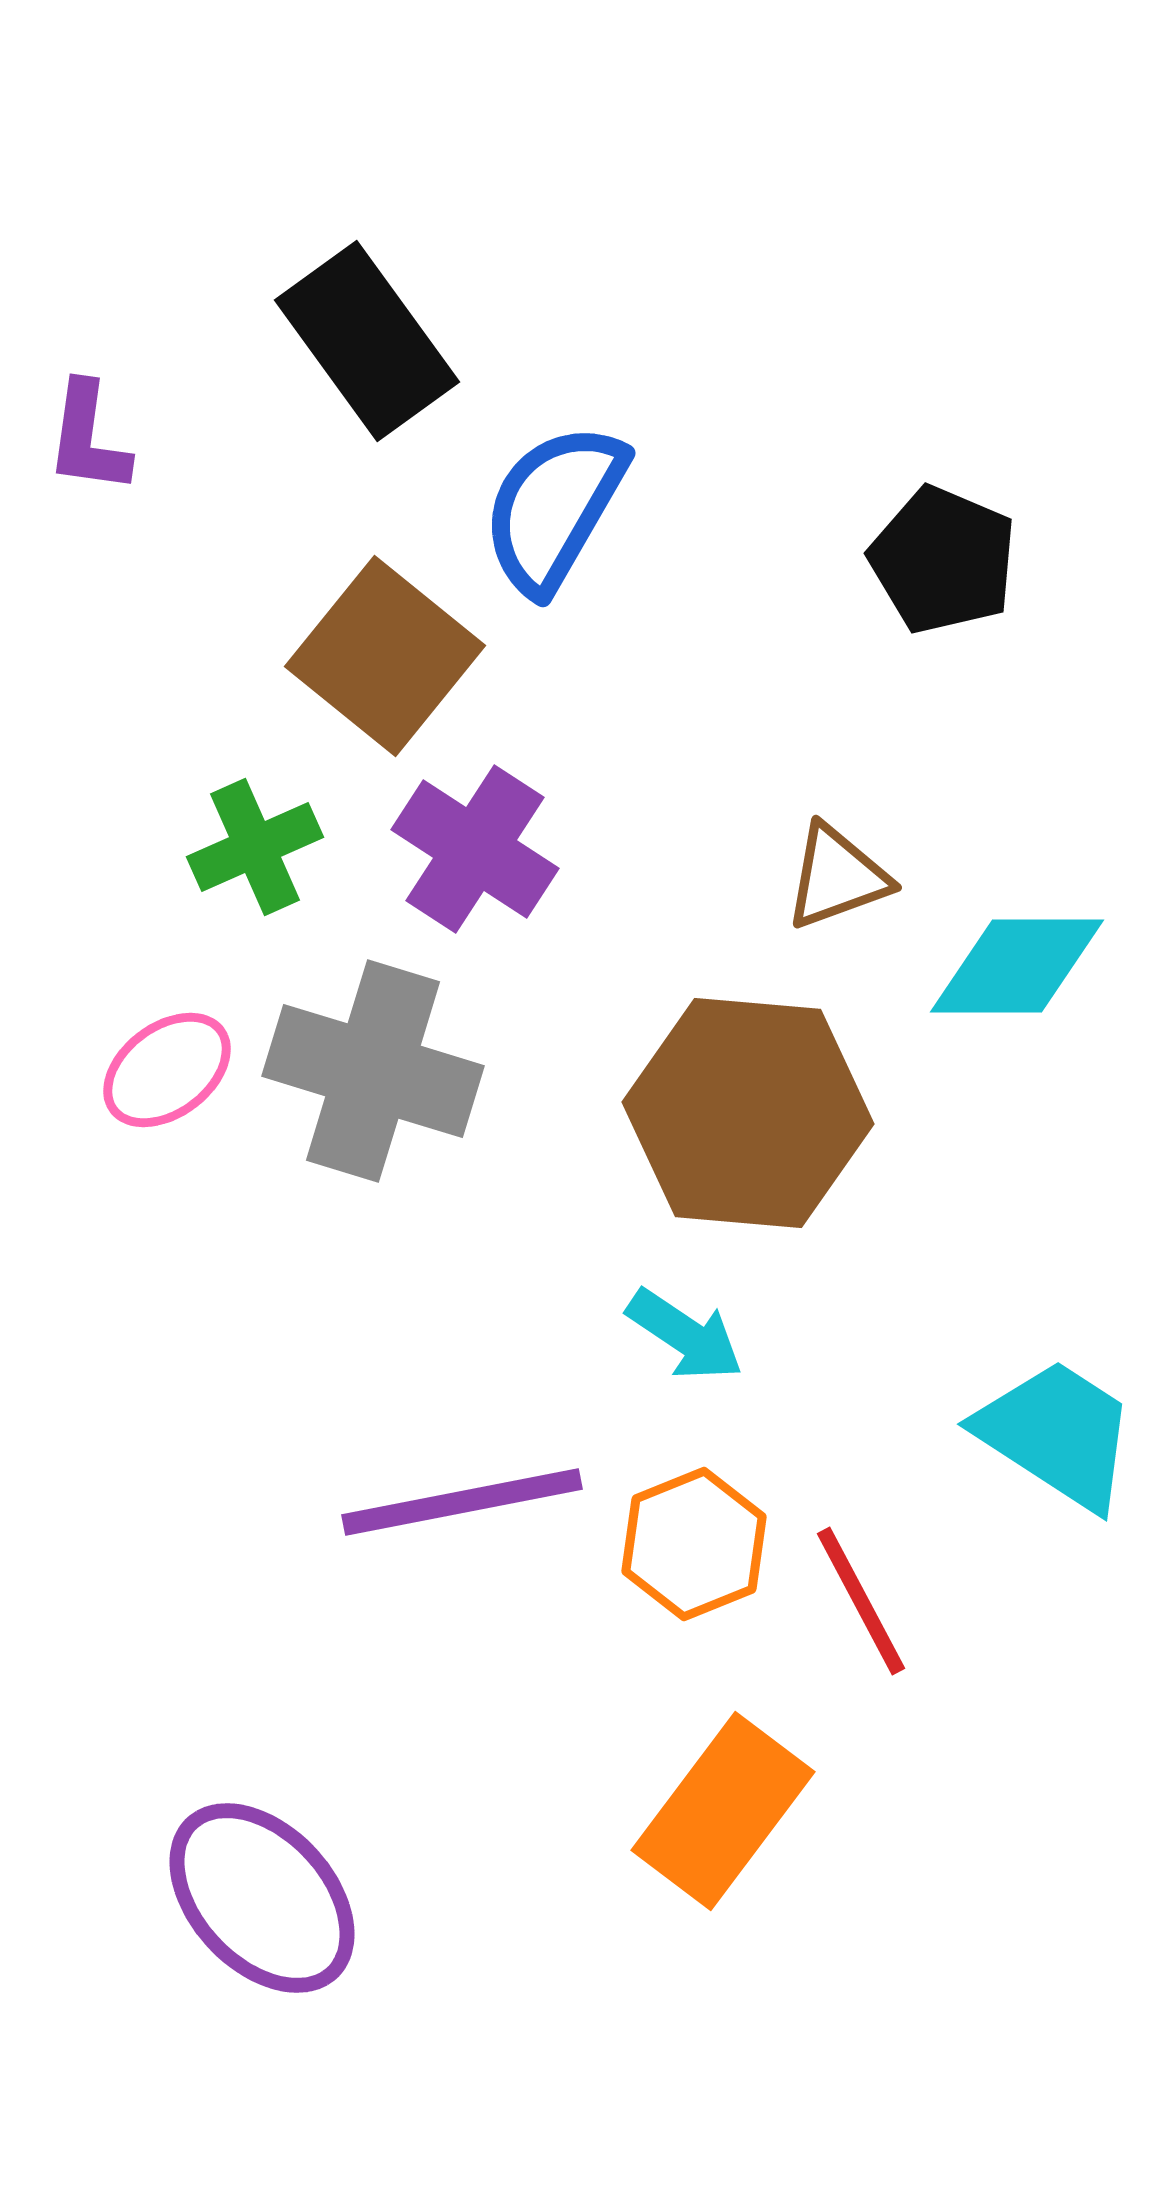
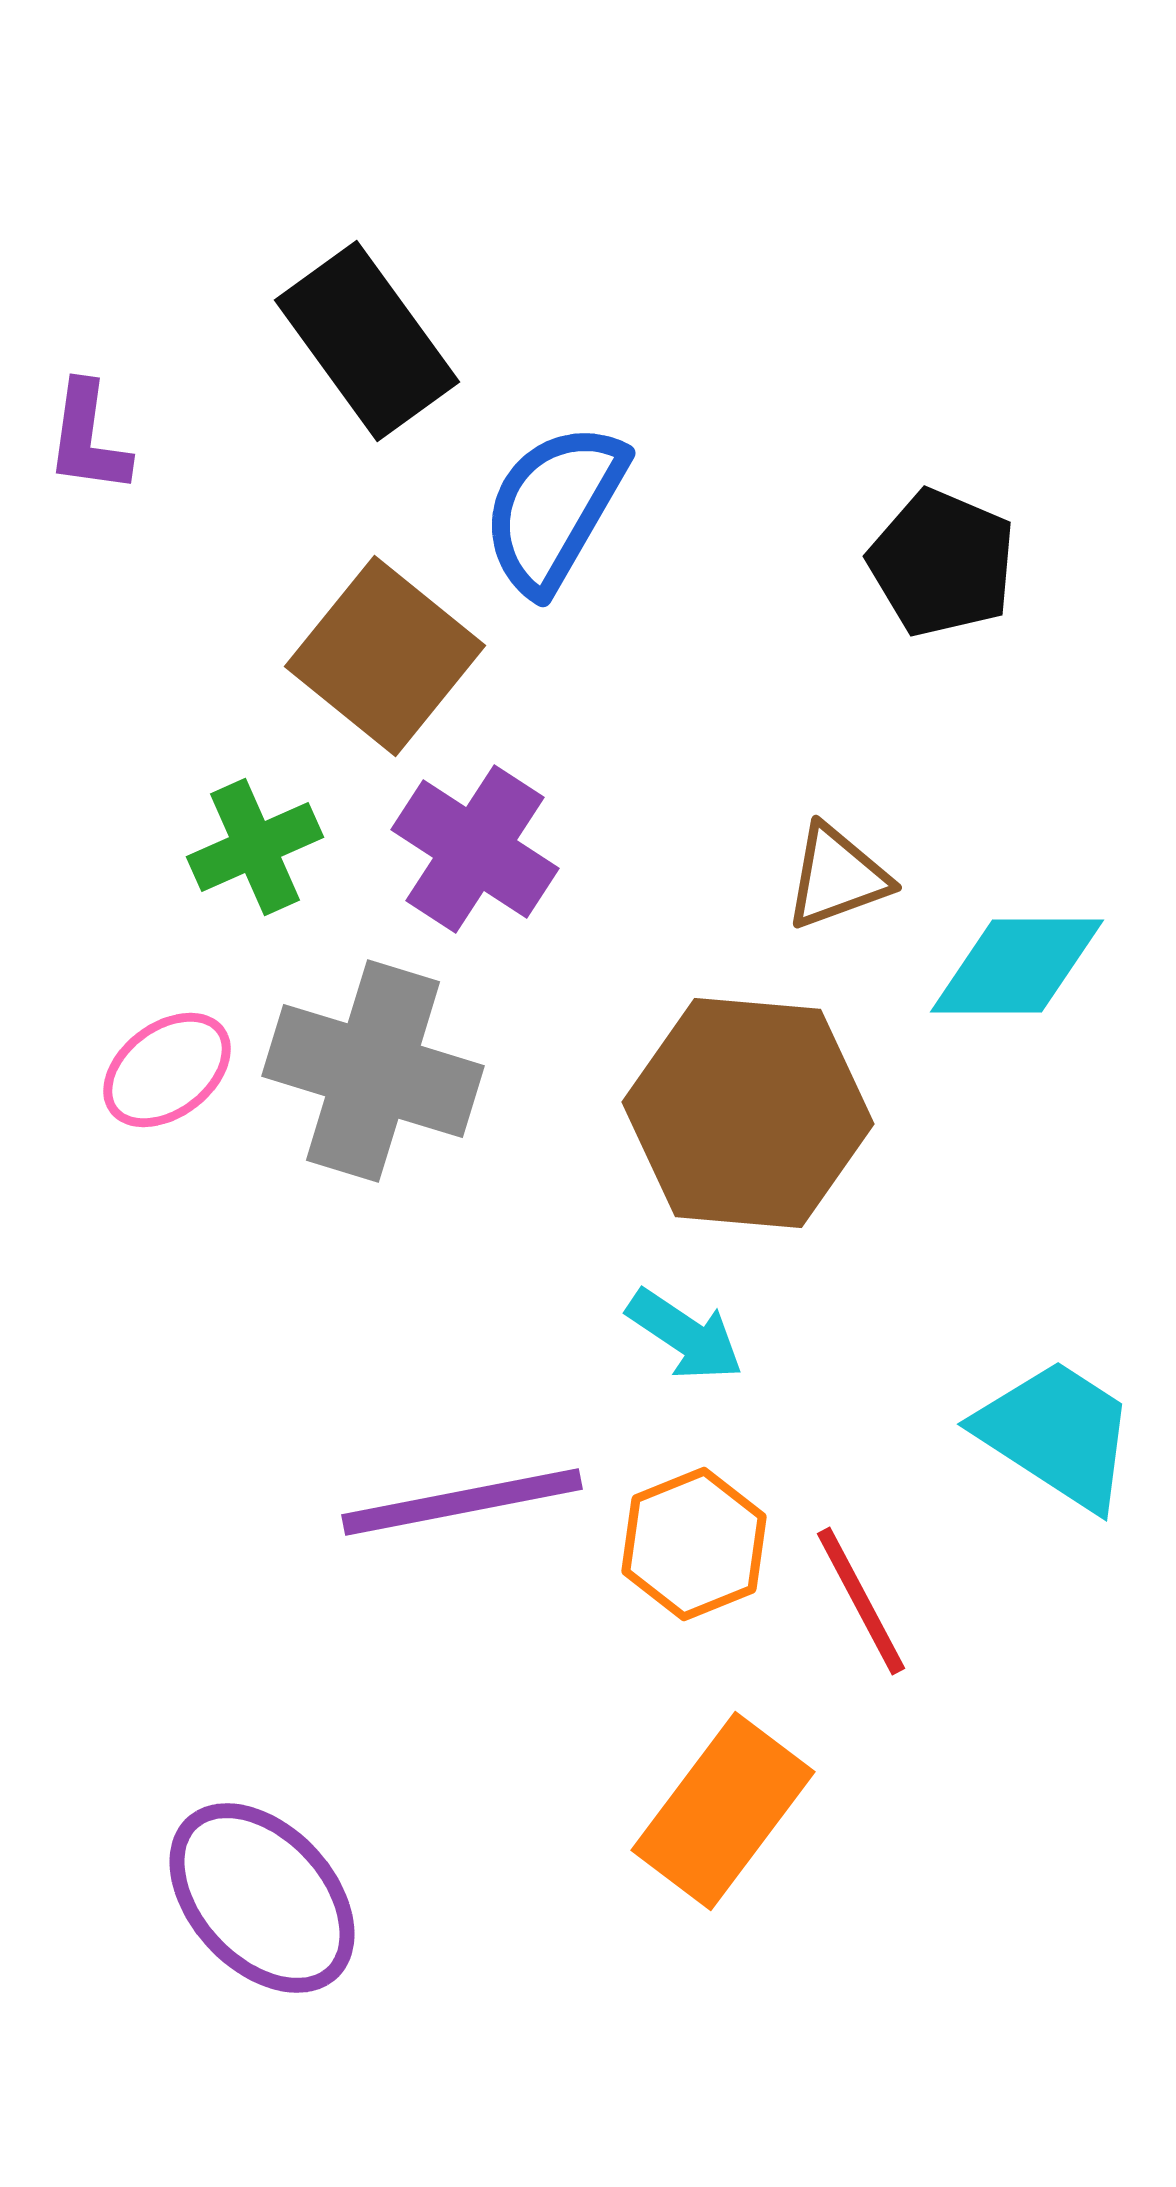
black pentagon: moved 1 px left, 3 px down
